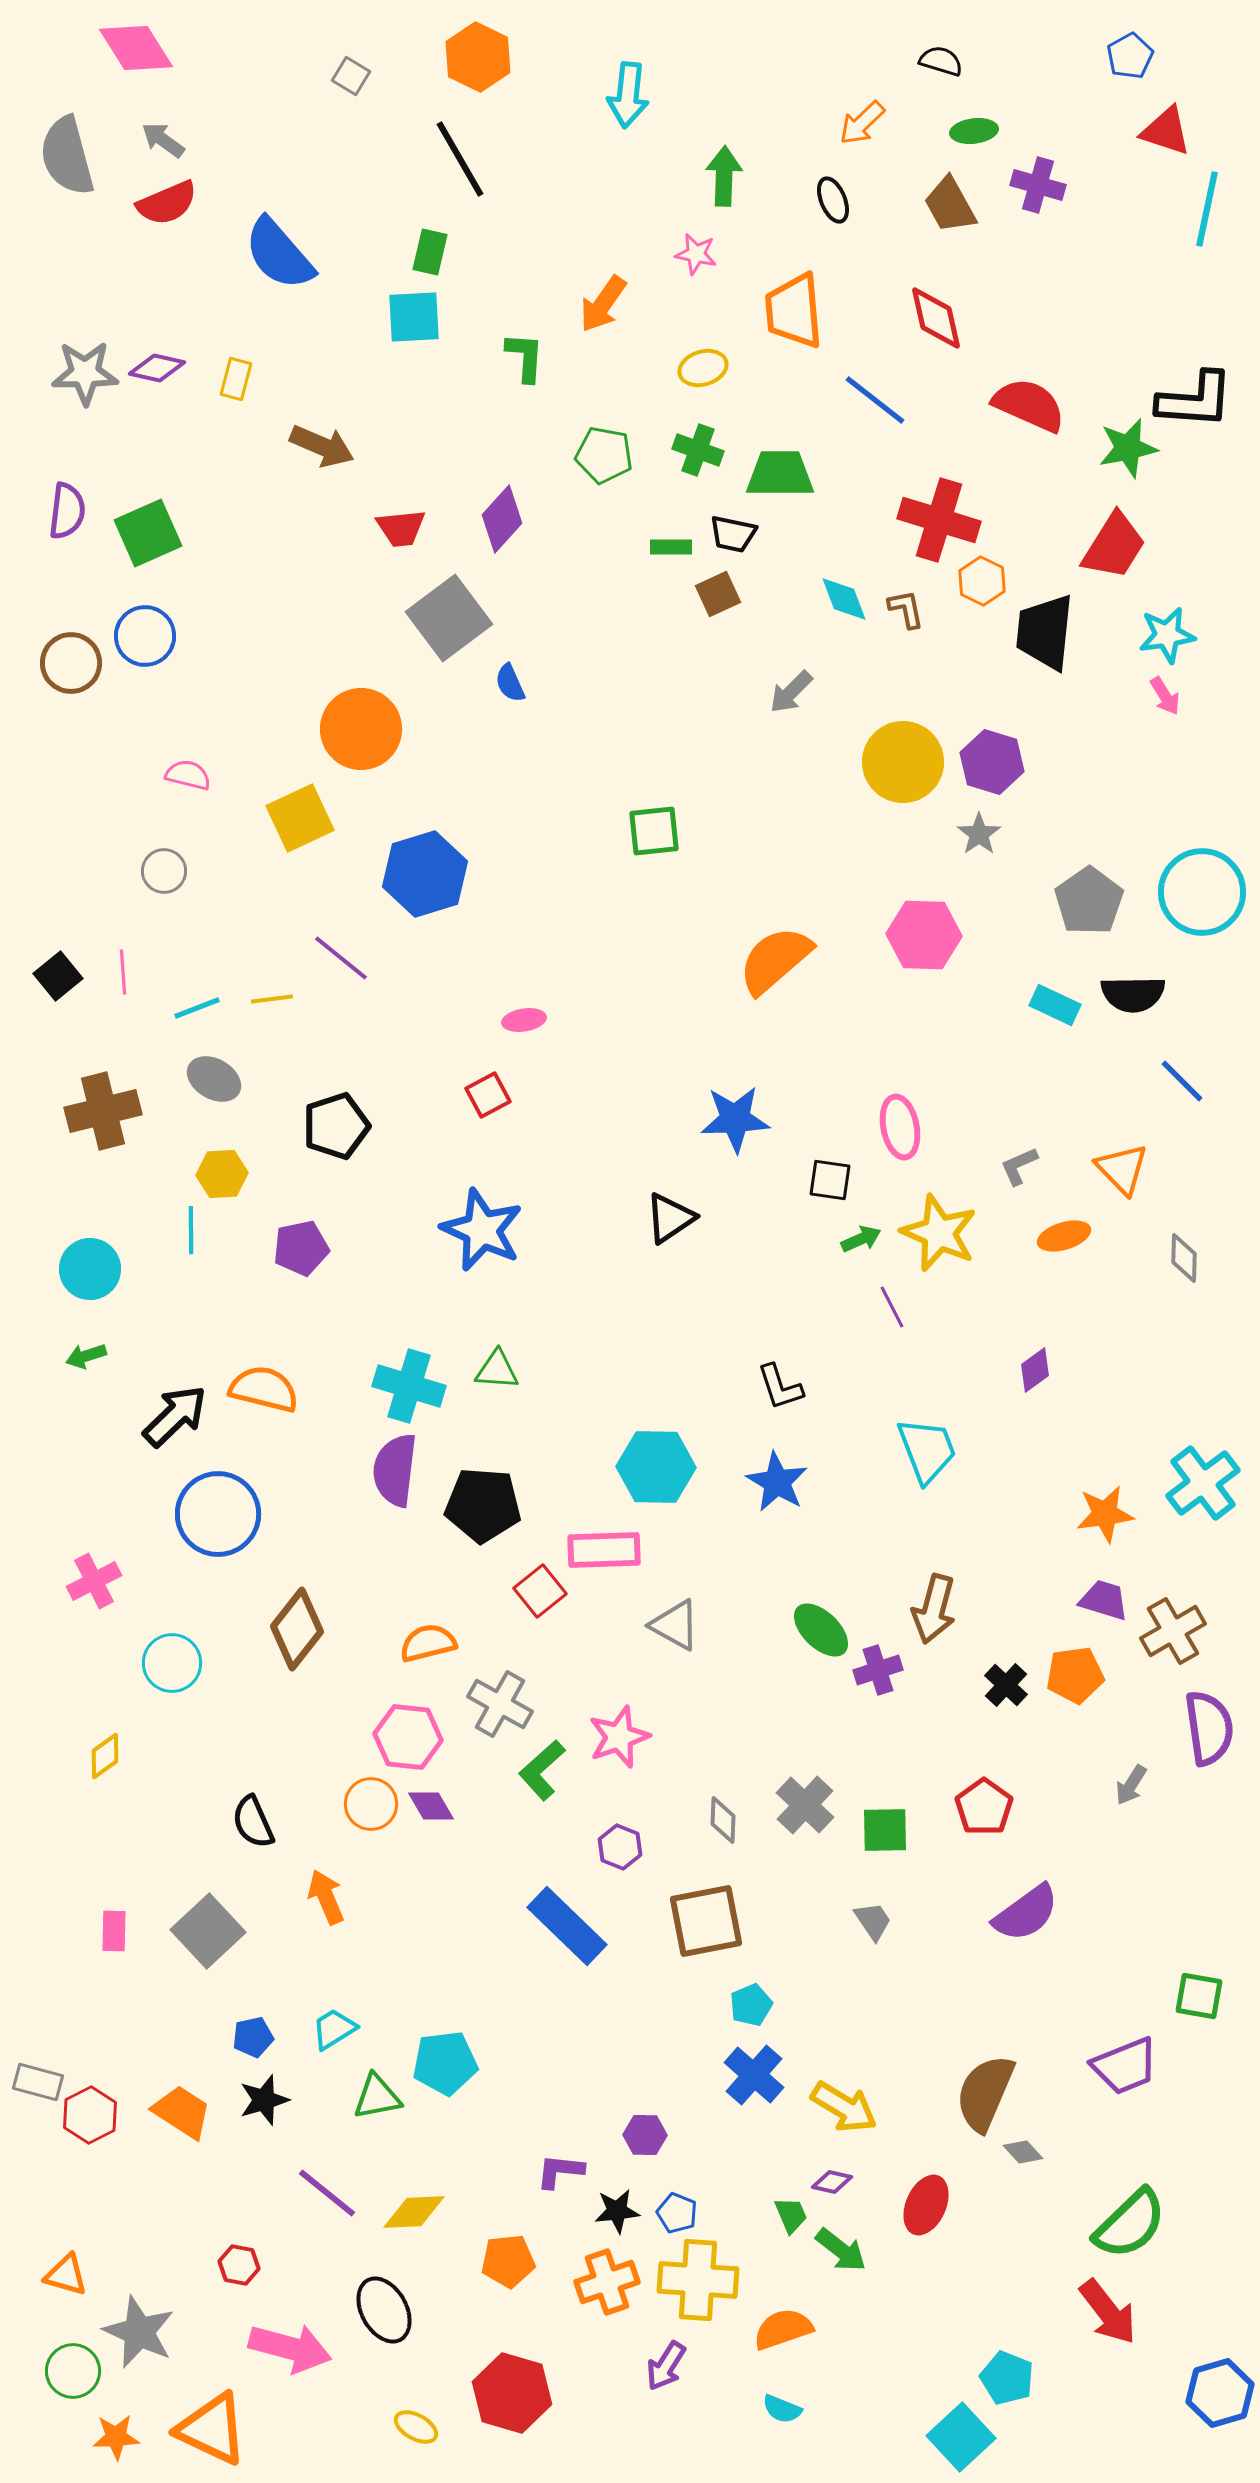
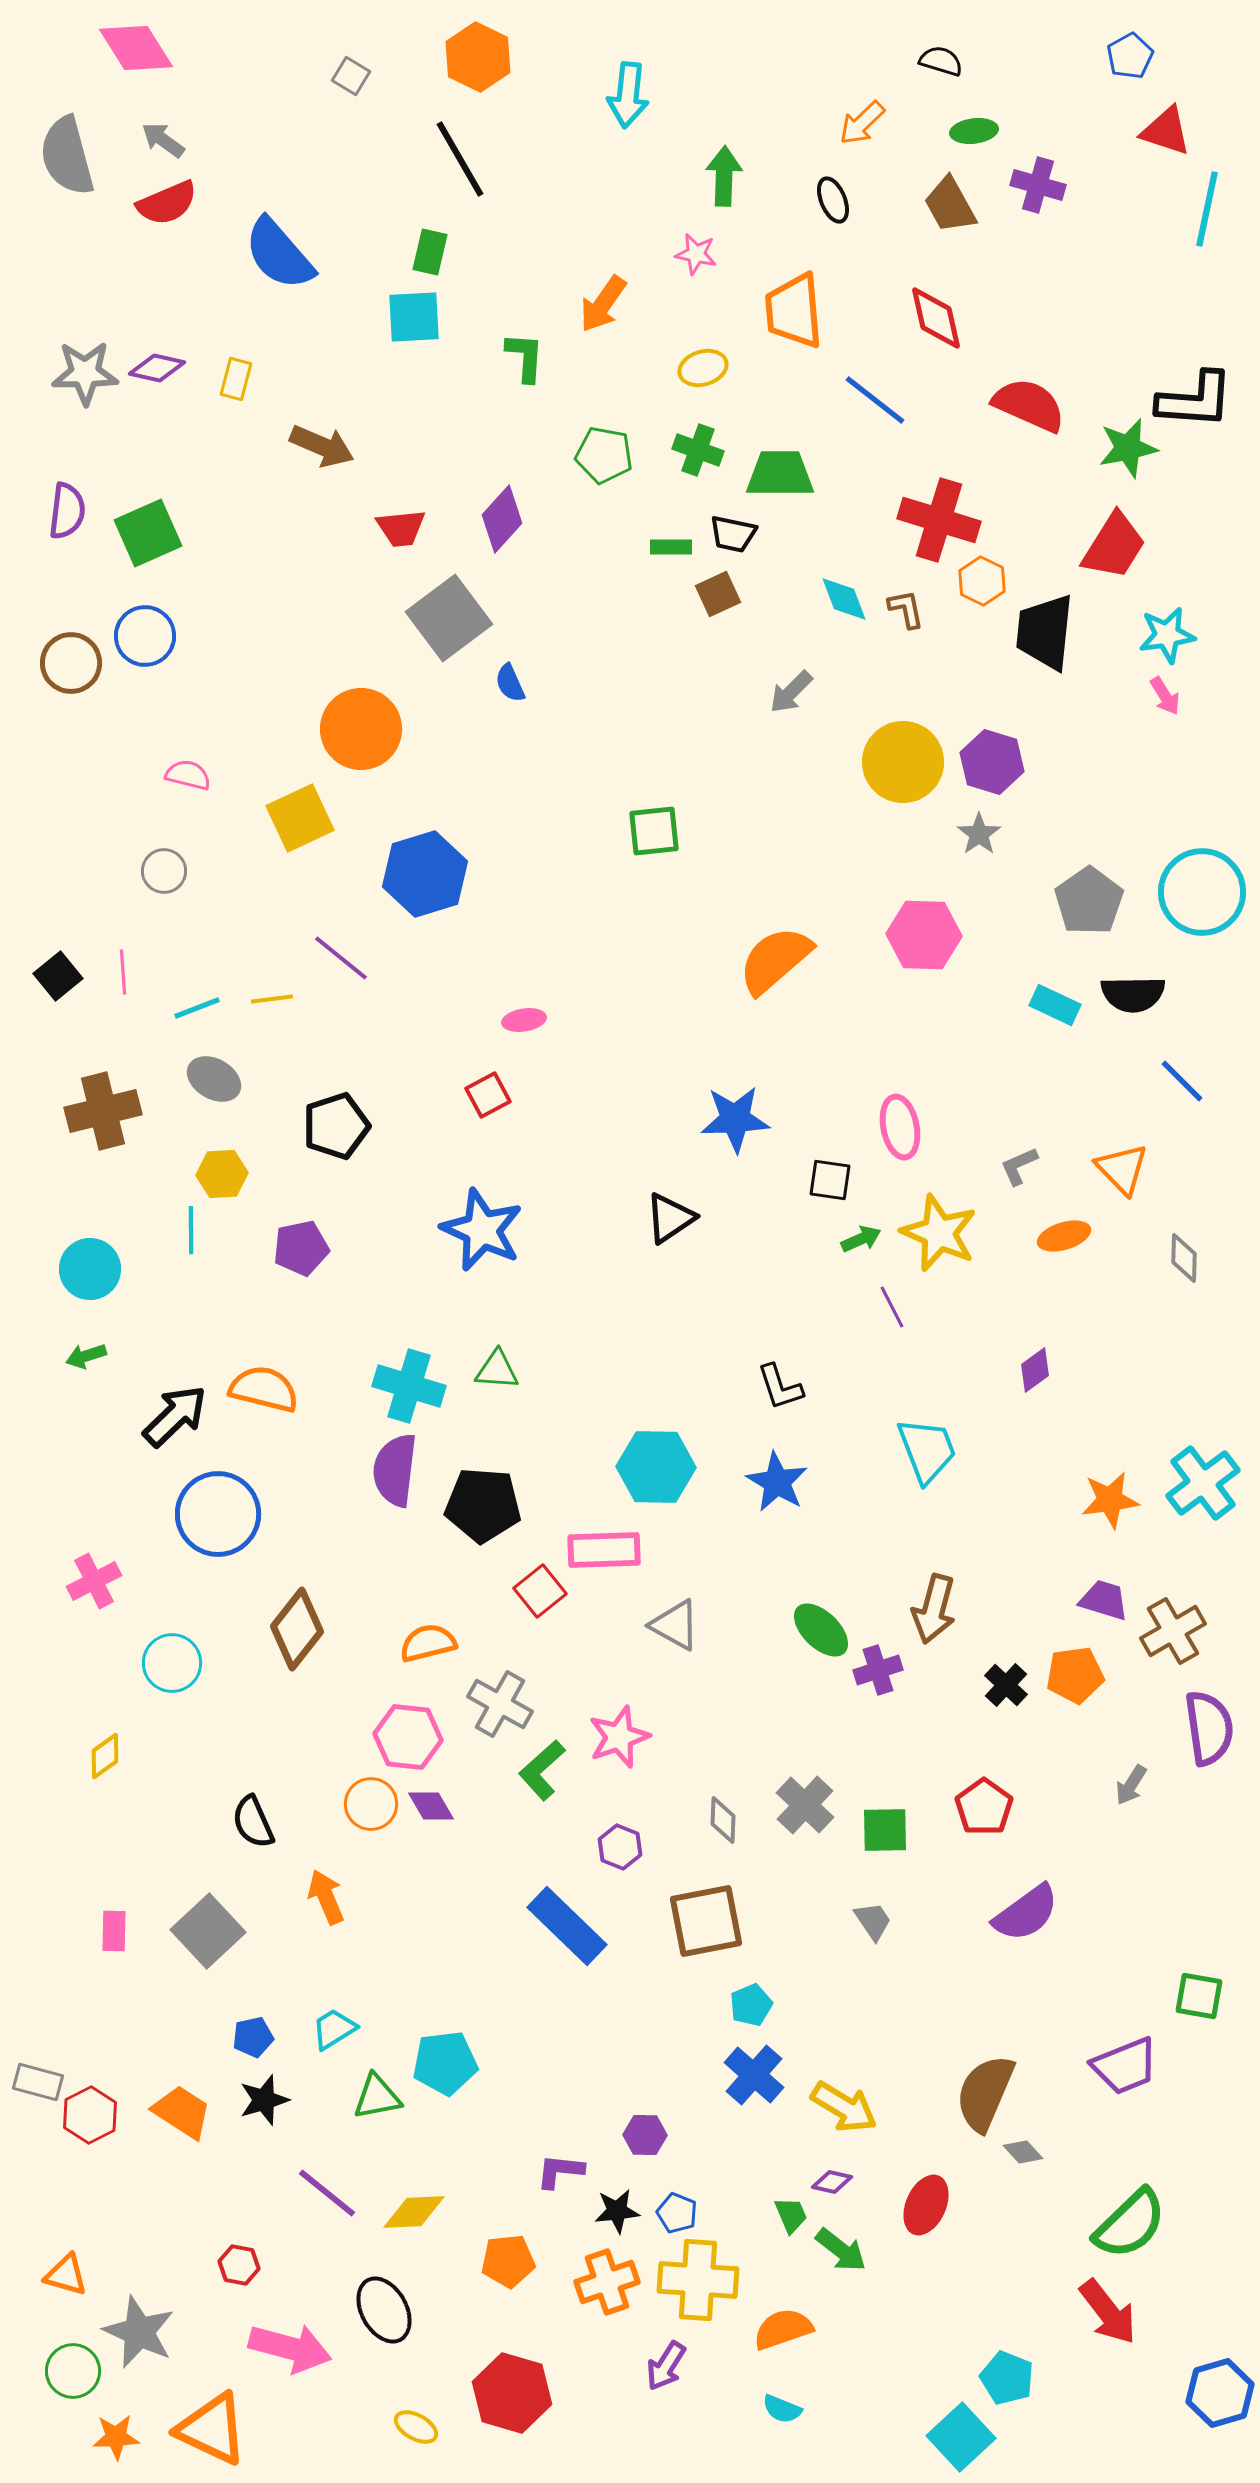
orange star at (1105, 1514): moved 5 px right, 14 px up
